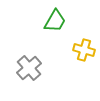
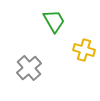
green trapezoid: moved 1 px left; rotated 60 degrees counterclockwise
